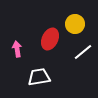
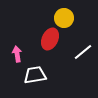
yellow circle: moved 11 px left, 6 px up
pink arrow: moved 5 px down
white trapezoid: moved 4 px left, 2 px up
